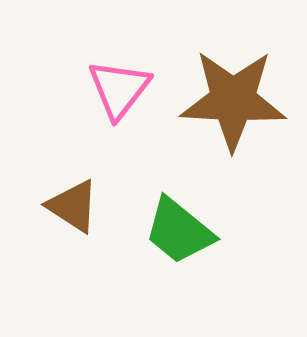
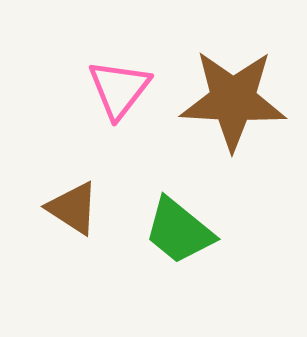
brown triangle: moved 2 px down
